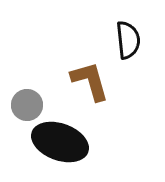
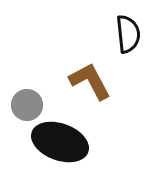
black semicircle: moved 6 px up
brown L-shape: rotated 12 degrees counterclockwise
